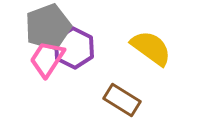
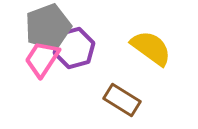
purple hexagon: rotated 18 degrees clockwise
pink trapezoid: moved 5 px left
